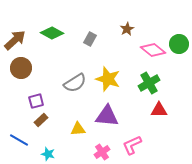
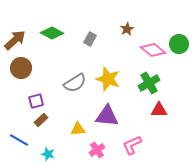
pink cross: moved 5 px left, 2 px up
